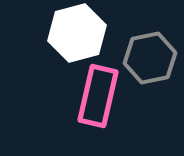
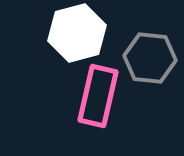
gray hexagon: rotated 18 degrees clockwise
